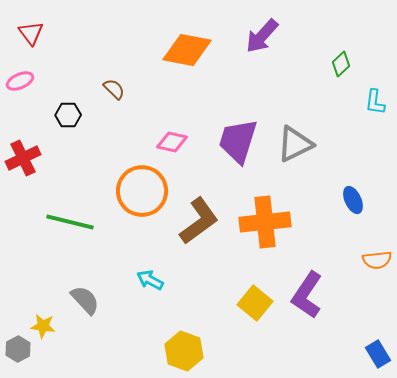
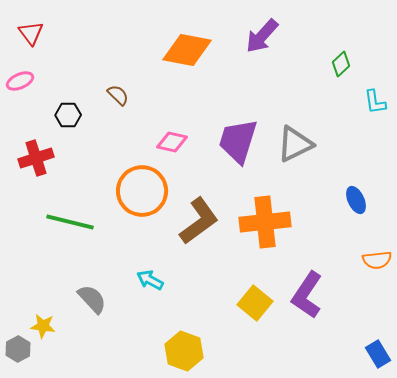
brown semicircle: moved 4 px right, 6 px down
cyan L-shape: rotated 16 degrees counterclockwise
red cross: moved 13 px right; rotated 8 degrees clockwise
blue ellipse: moved 3 px right
gray semicircle: moved 7 px right, 1 px up
